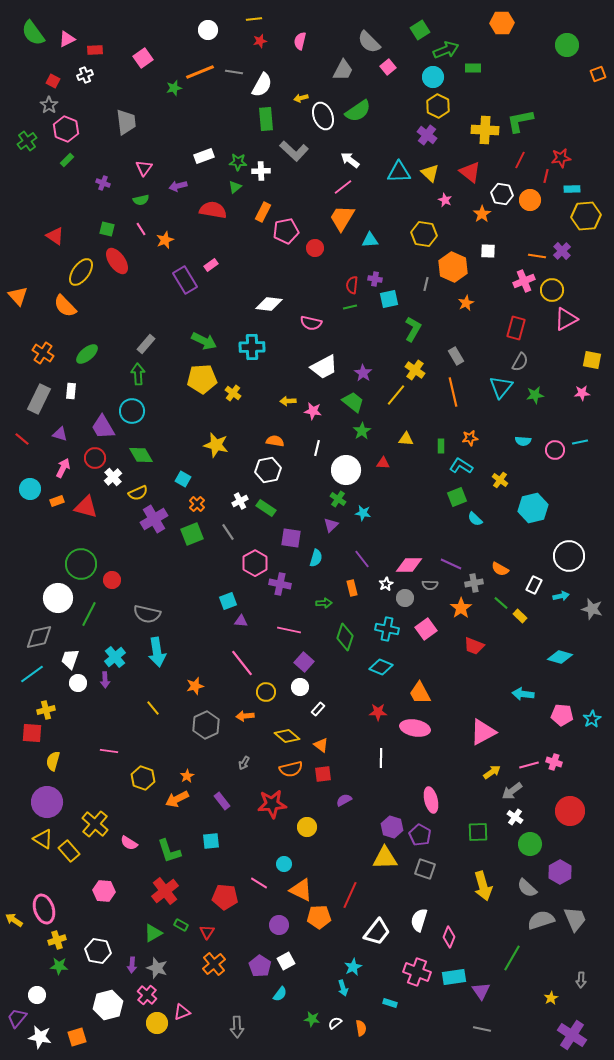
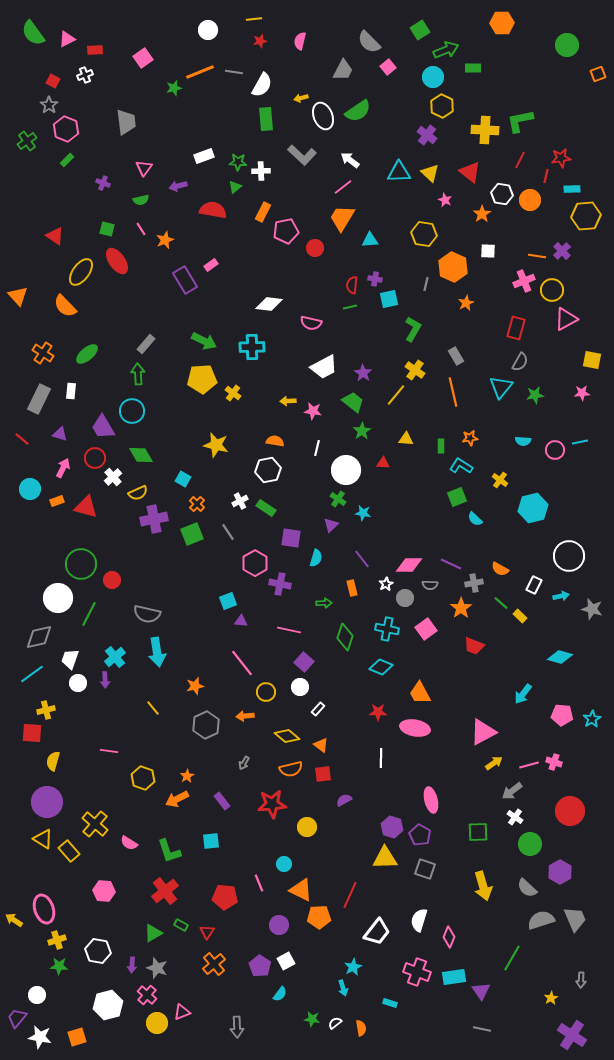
yellow hexagon at (438, 106): moved 4 px right
gray L-shape at (294, 151): moved 8 px right, 4 px down
purple cross at (154, 519): rotated 20 degrees clockwise
cyan arrow at (523, 694): rotated 60 degrees counterclockwise
yellow arrow at (492, 772): moved 2 px right, 9 px up
pink line at (259, 883): rotated 36 degrees clockwise
